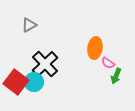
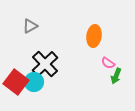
gray triangle: moved 1 px right, 1 px down
orange ellipse: moved 1 px left, 12 px up
